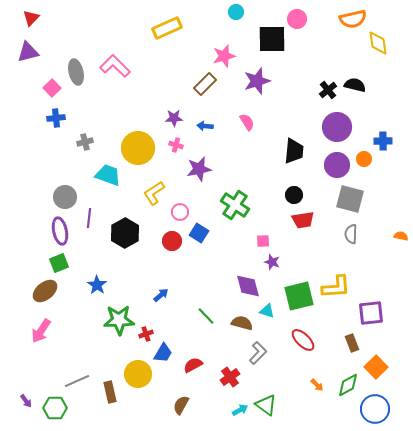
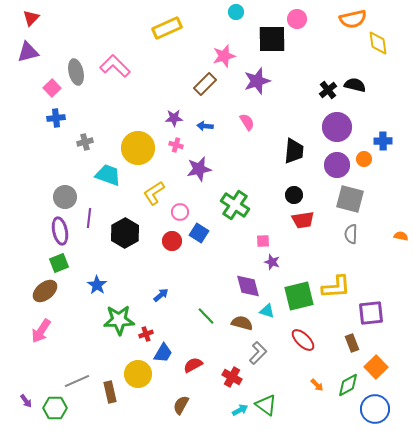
red cross at (230, 377): moved 2 px right; rotated 24 degrees counterclockwise
